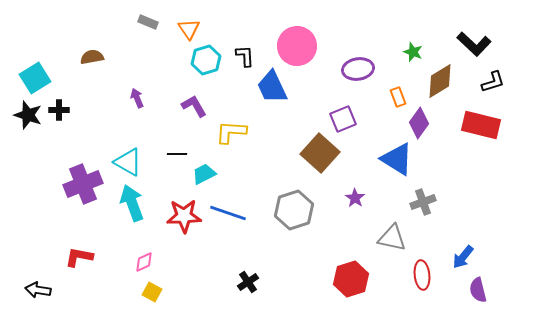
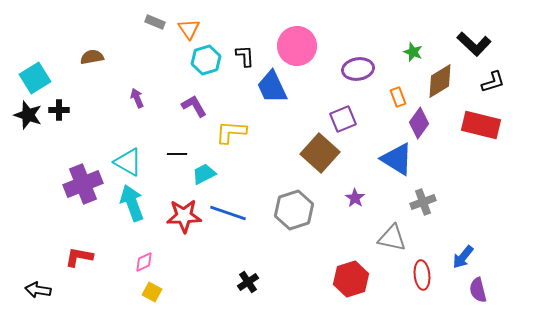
gray rectangle at (148, 22): moved 7 px right
